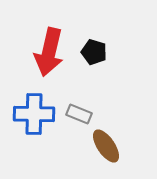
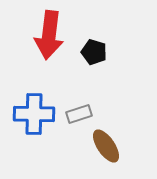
red arrow: moved 17 px up; rotated 6 degrees counterclockwise
gray rectangle: rotated 40 degrees counterclockwise
